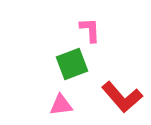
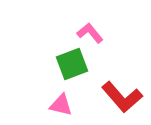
pink L-shape: moved 3 px down; rotated 36 degrees counterclockwise
pink triangle: rotated 20 degrees clockwise
